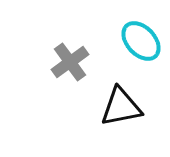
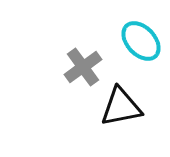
gray cross: moved 13 px right, 5 px down
